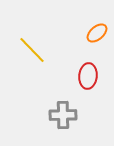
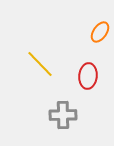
orange ellipse: moved 3 px right, 1 px up; rotated 15 degrees counterclockwise
yellow line: moved 8 px right, 14 px down
